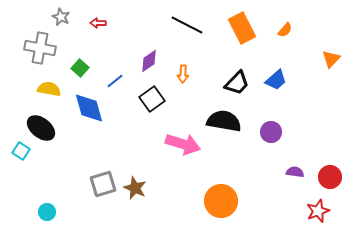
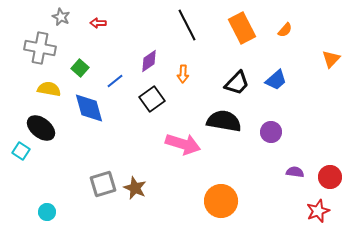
black line: rotated 36 degrees clockwise
